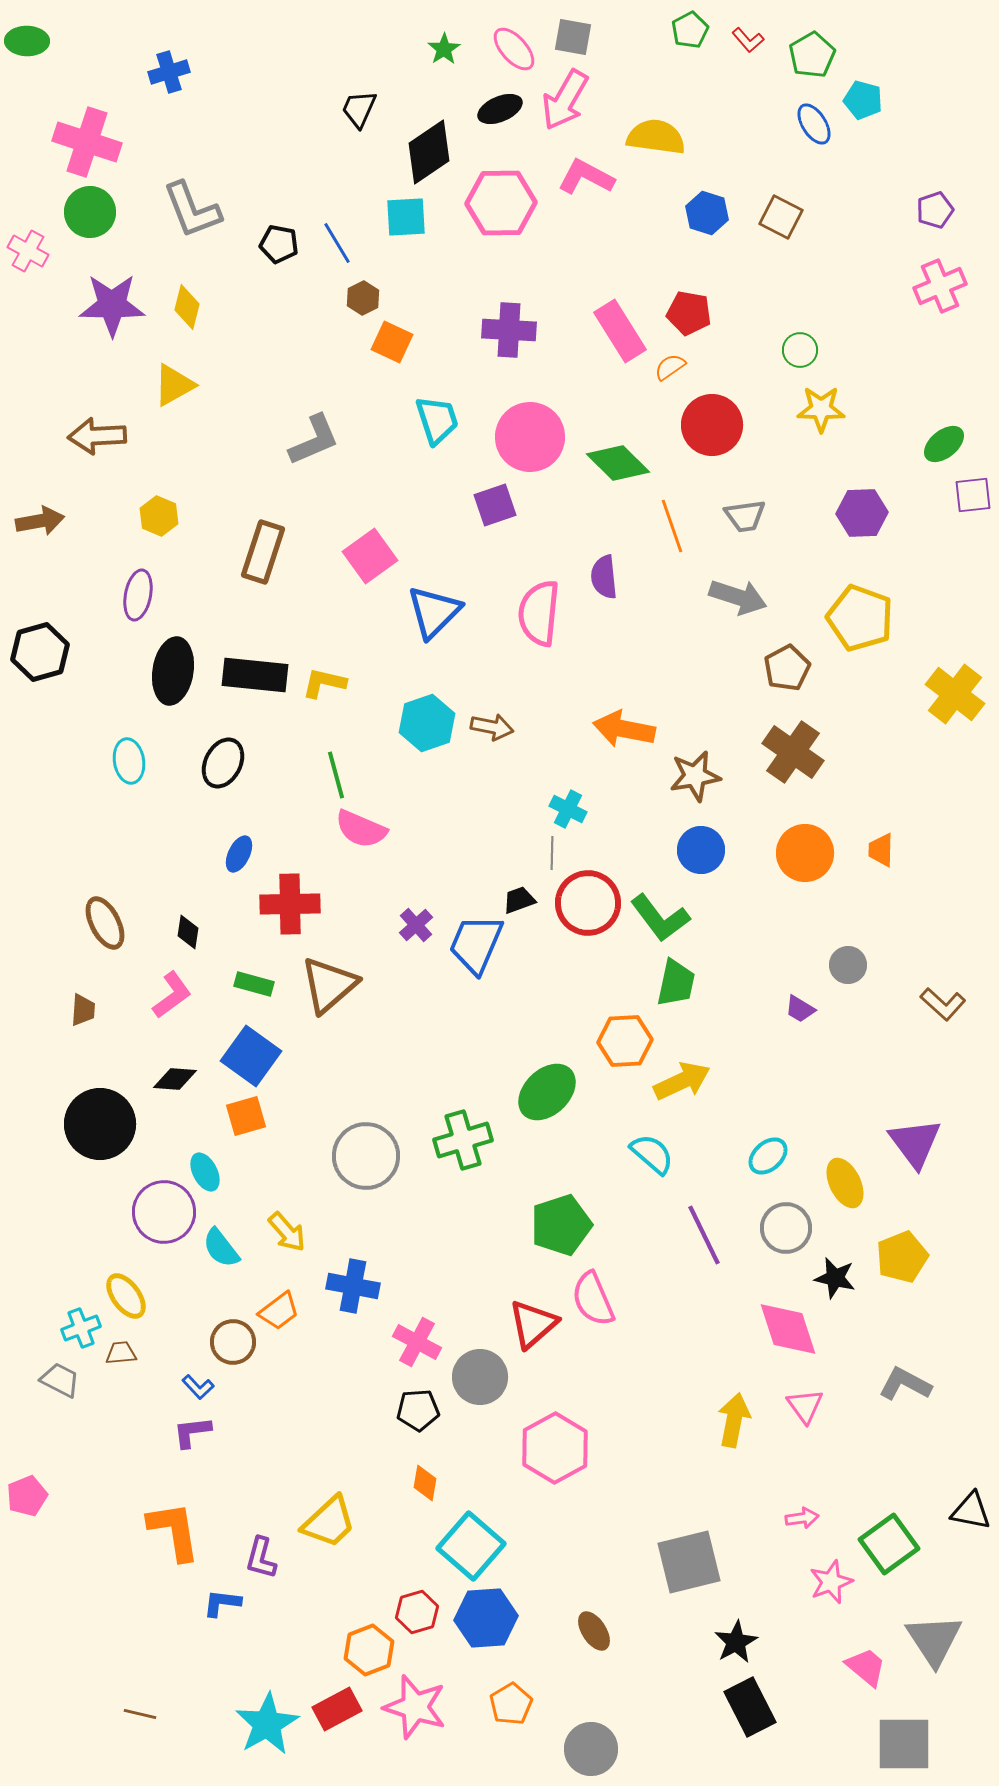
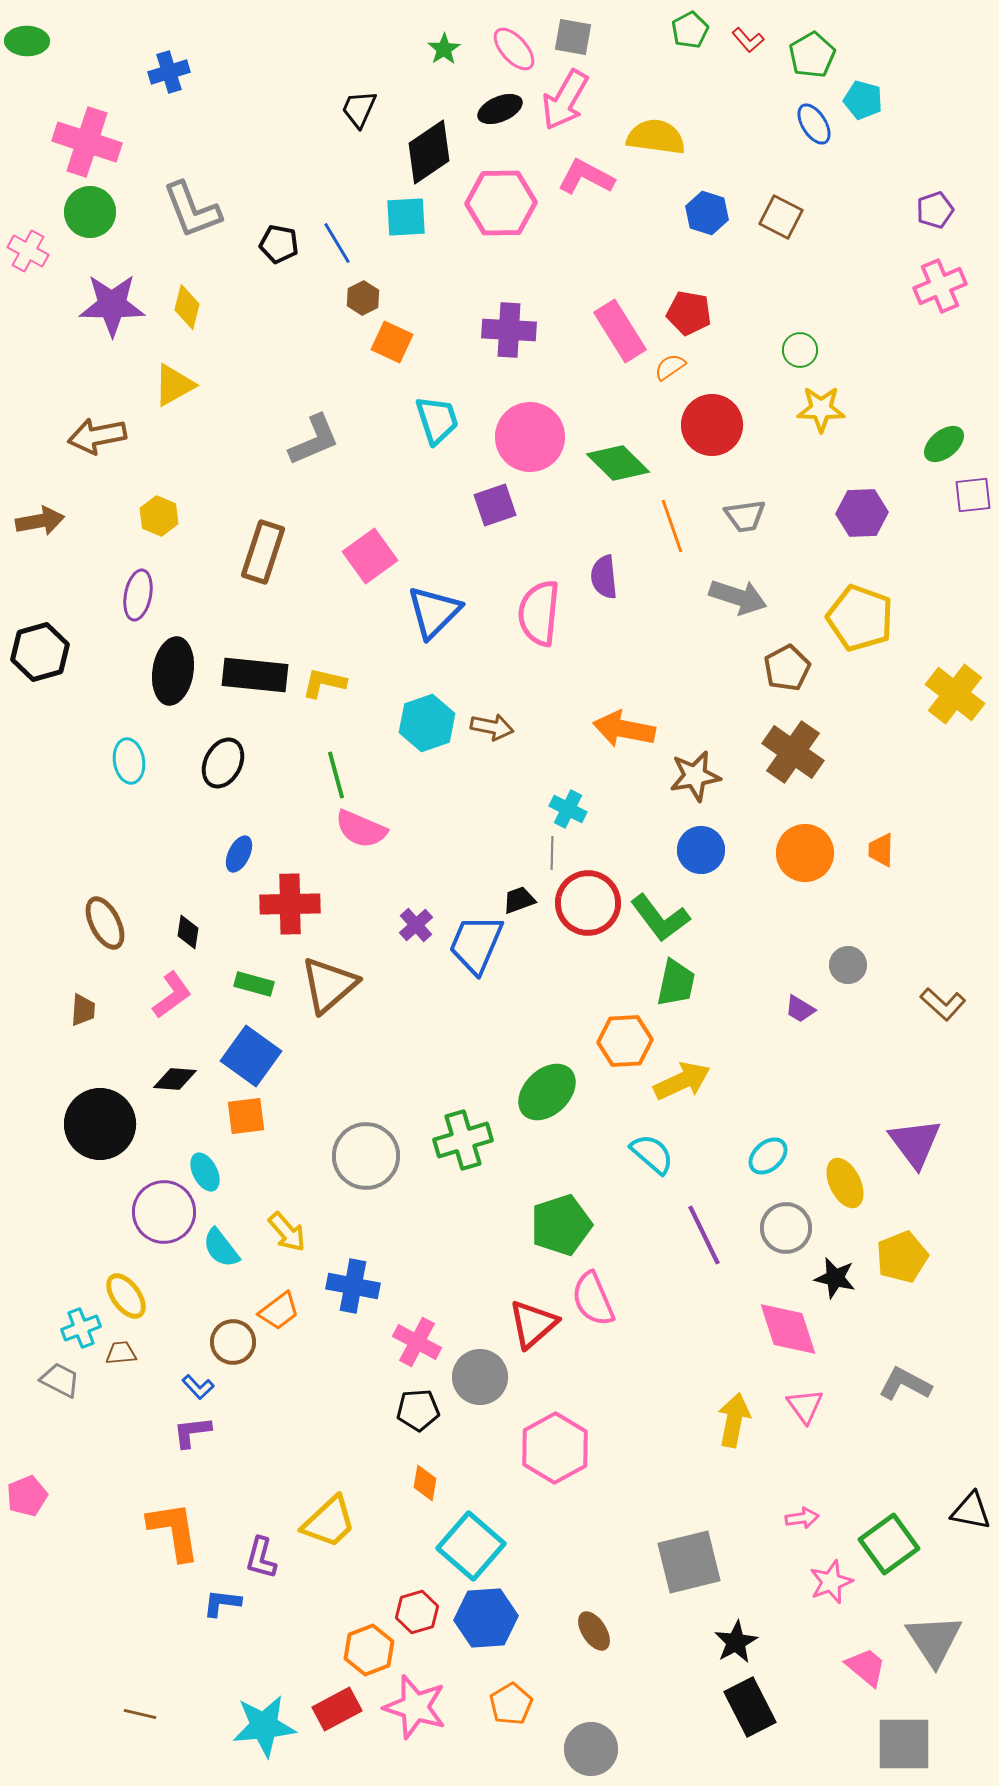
brown arrow at (97, 436): rotated 8 degrees counterclockwise
orange square at (246, 1116): rotated 9 degrees clockwise
cyan star at (267, 1724): moved 3 px left, 2 px down; rotated 24 degrees clockwise
